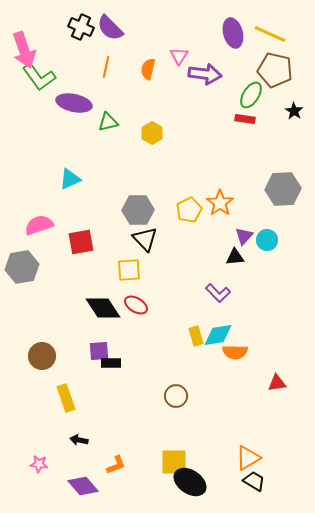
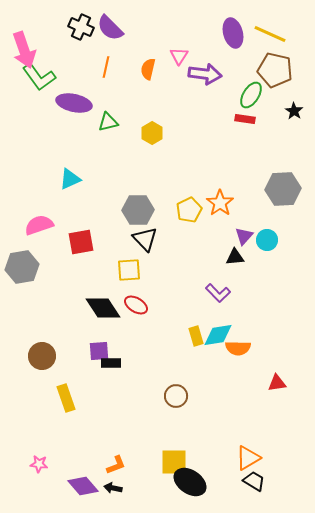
orange semicircle at (235, 352): moved 3 px right, 4 px up
black arrow at (79, 440): moved 34 px right, 48 px down
